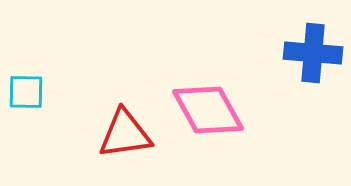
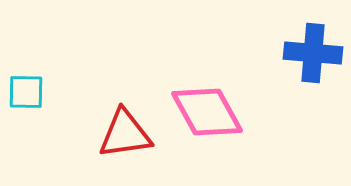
pink diamond: moved 1 px left, 2 px down
